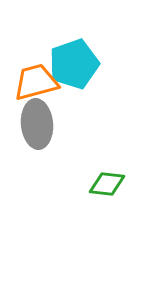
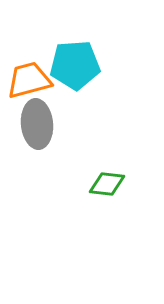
cyan pentagon: moved 1 px right, 1 px down; rotated 15 degrees clockwise
orange trapezoid: moved 7 px left, 2 px up
